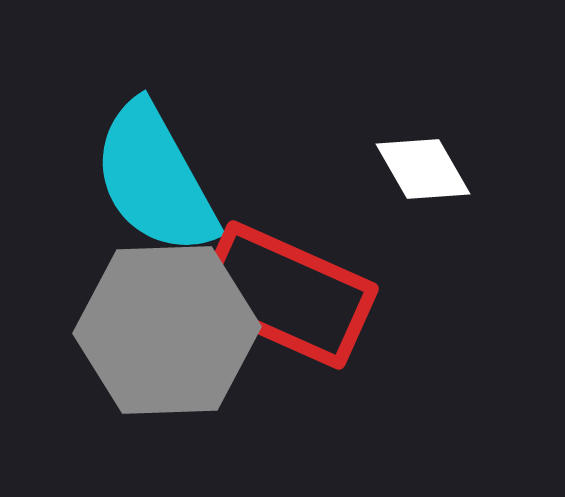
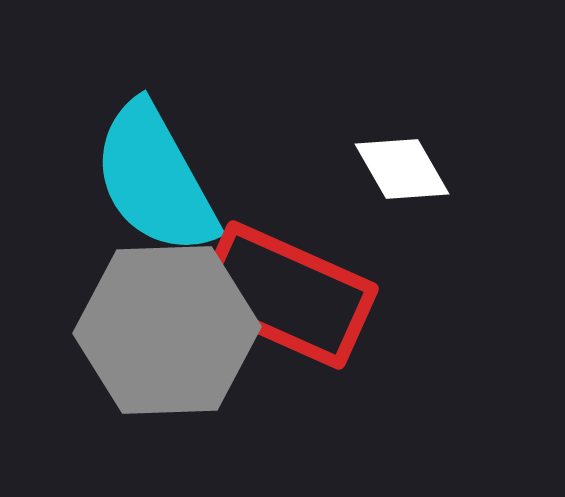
white diamond: moved 21 px left
